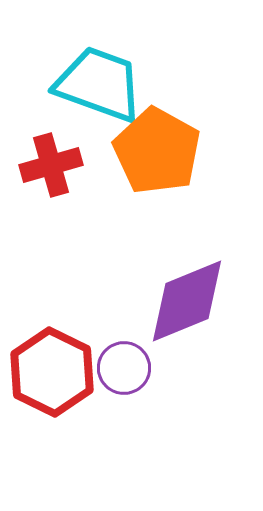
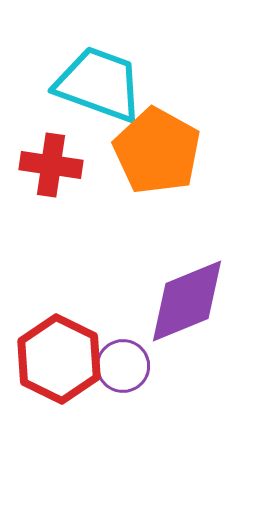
red cross: rotated 24 degrees clockwise
purple circle: moved 1 px left, 2 px up
red hexagon: moved 7 px right, 13 px up
